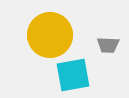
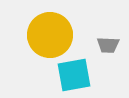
cyan square: moved 1 px right
